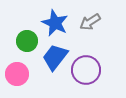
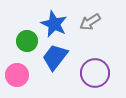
blue star: moved 1 px left, 1 px down
purple circle: moved 9 px right, 3 px down
pink circle: moved 1 px down
